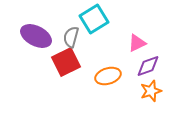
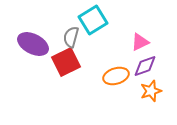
cyan square: moved 1 px left, 1 px down
purple ellipse: moved 3 px left, 8 px down
pink triangle: moved 3 px right, 1 px up
purple diamond: moved 3 px left
orange ellipse: moved 8 px right
